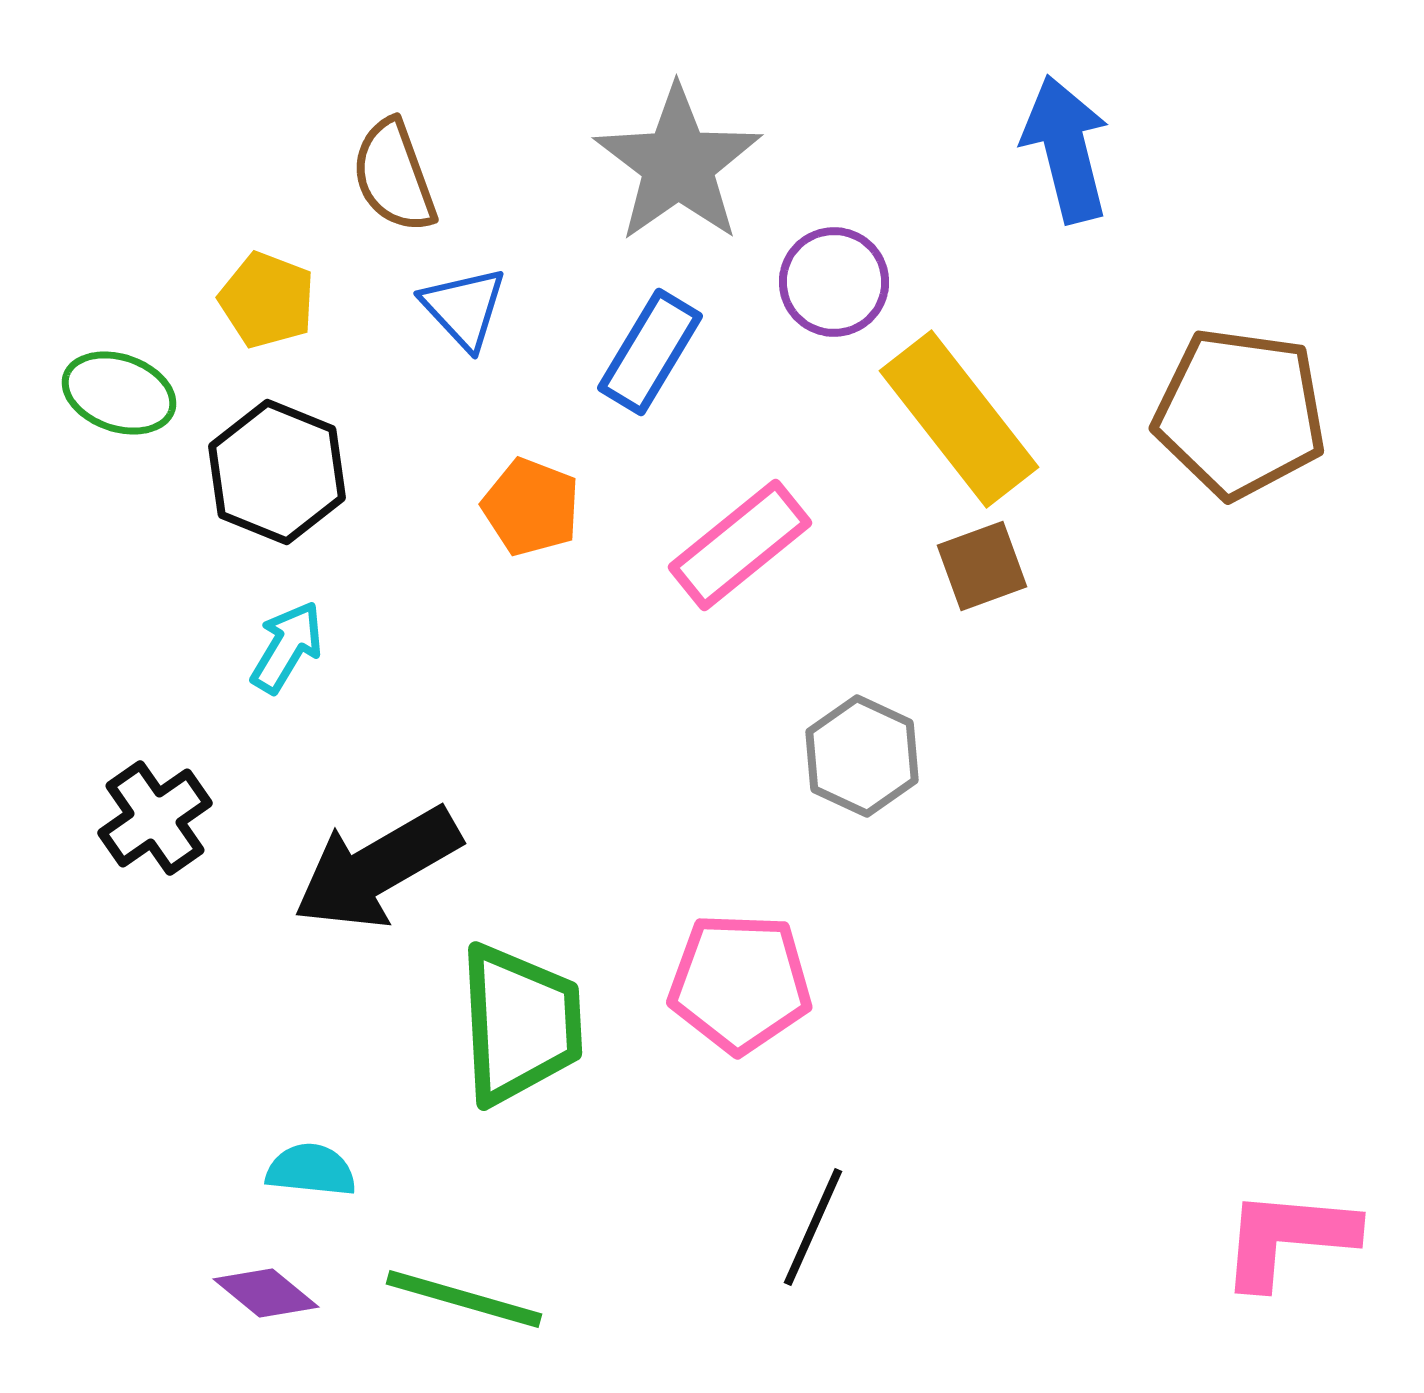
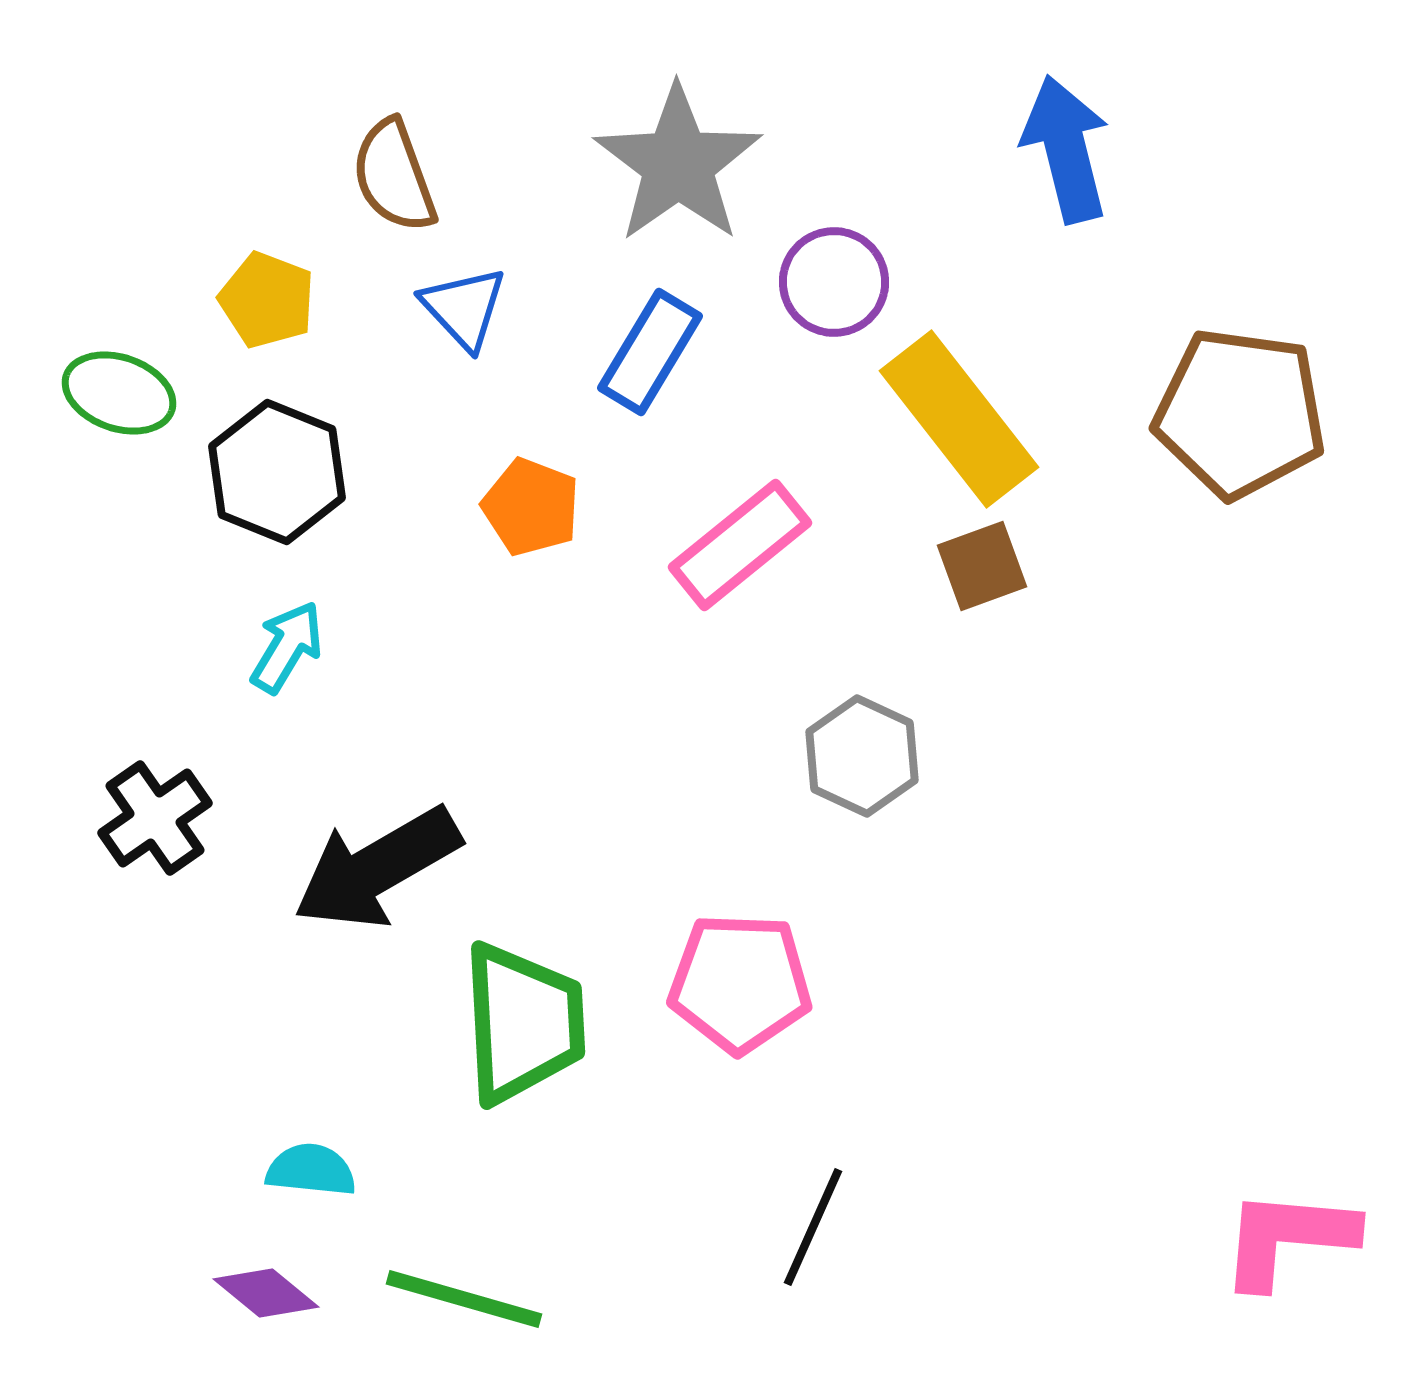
green trapezoid: moved 3 px right, 1 px up
